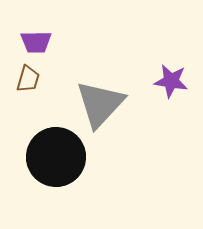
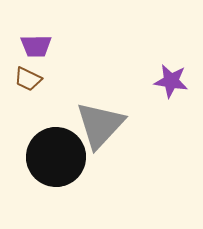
purple trapezoid: moved 4 px down
brown trapezoid: rotated 100 degrees clockwise
gray triangle: moved 21 px down
